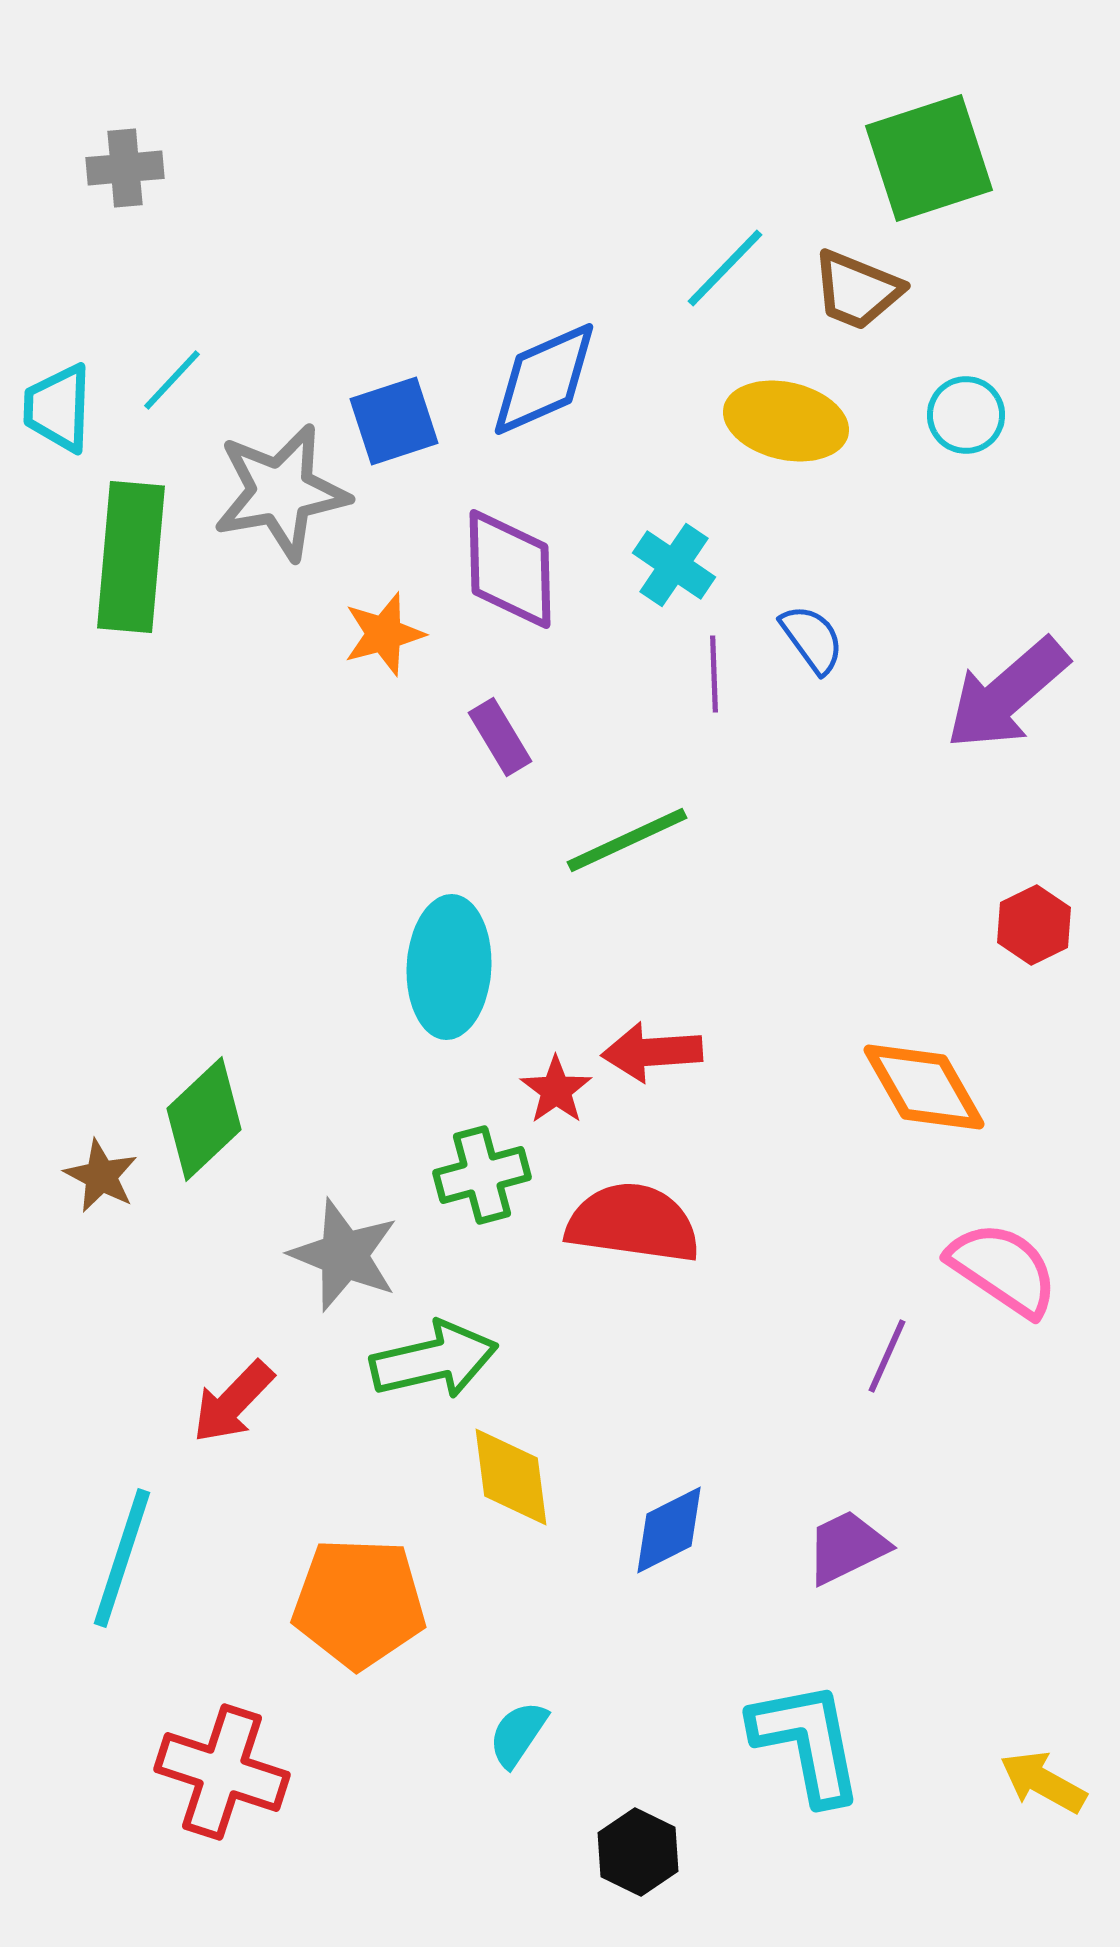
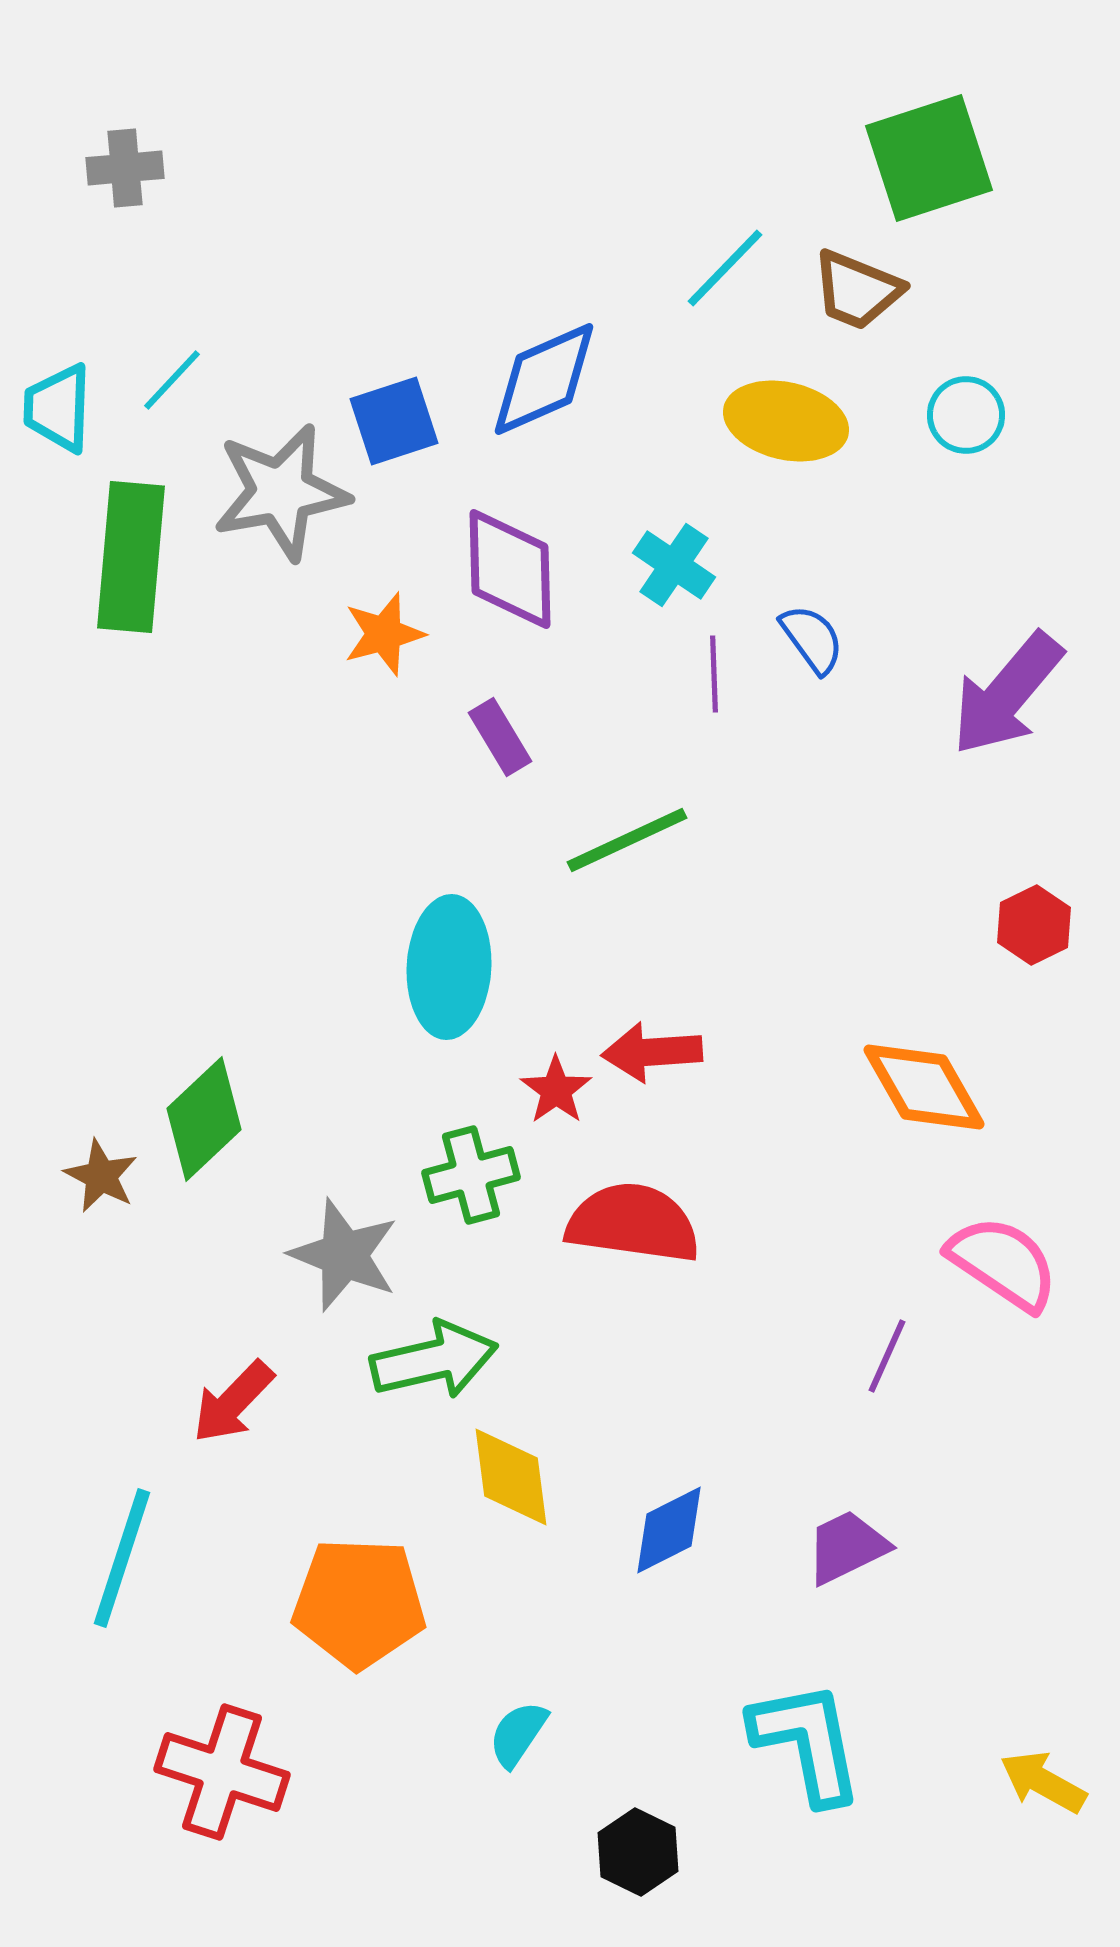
purple arrow at (1007, 694): rotated 9 degrees counterclockwise
green cross at (482, 1175): moved 11 px left
pink semicircle at (1003, 1269): moved 6 px up
